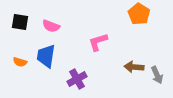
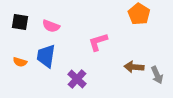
purple cross: rotated 18 degrees counterclockwise
